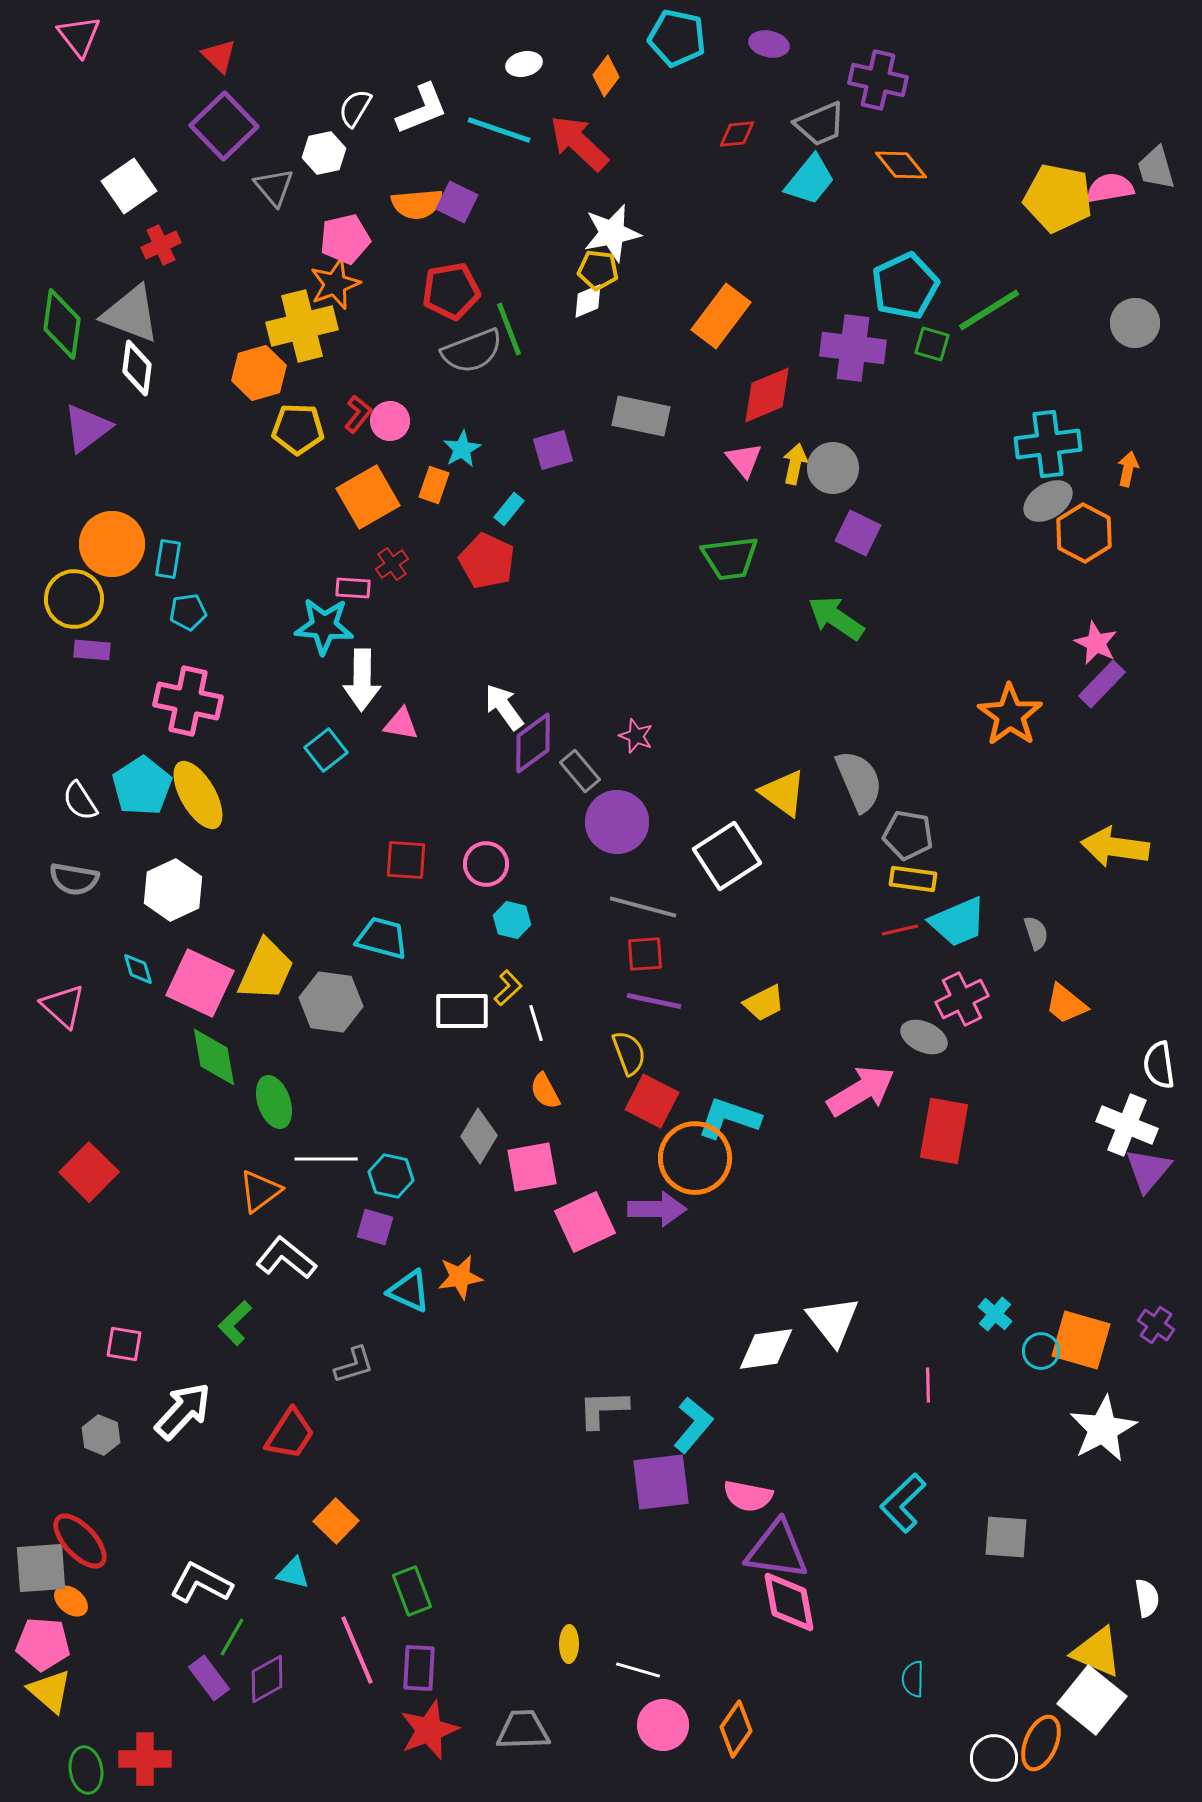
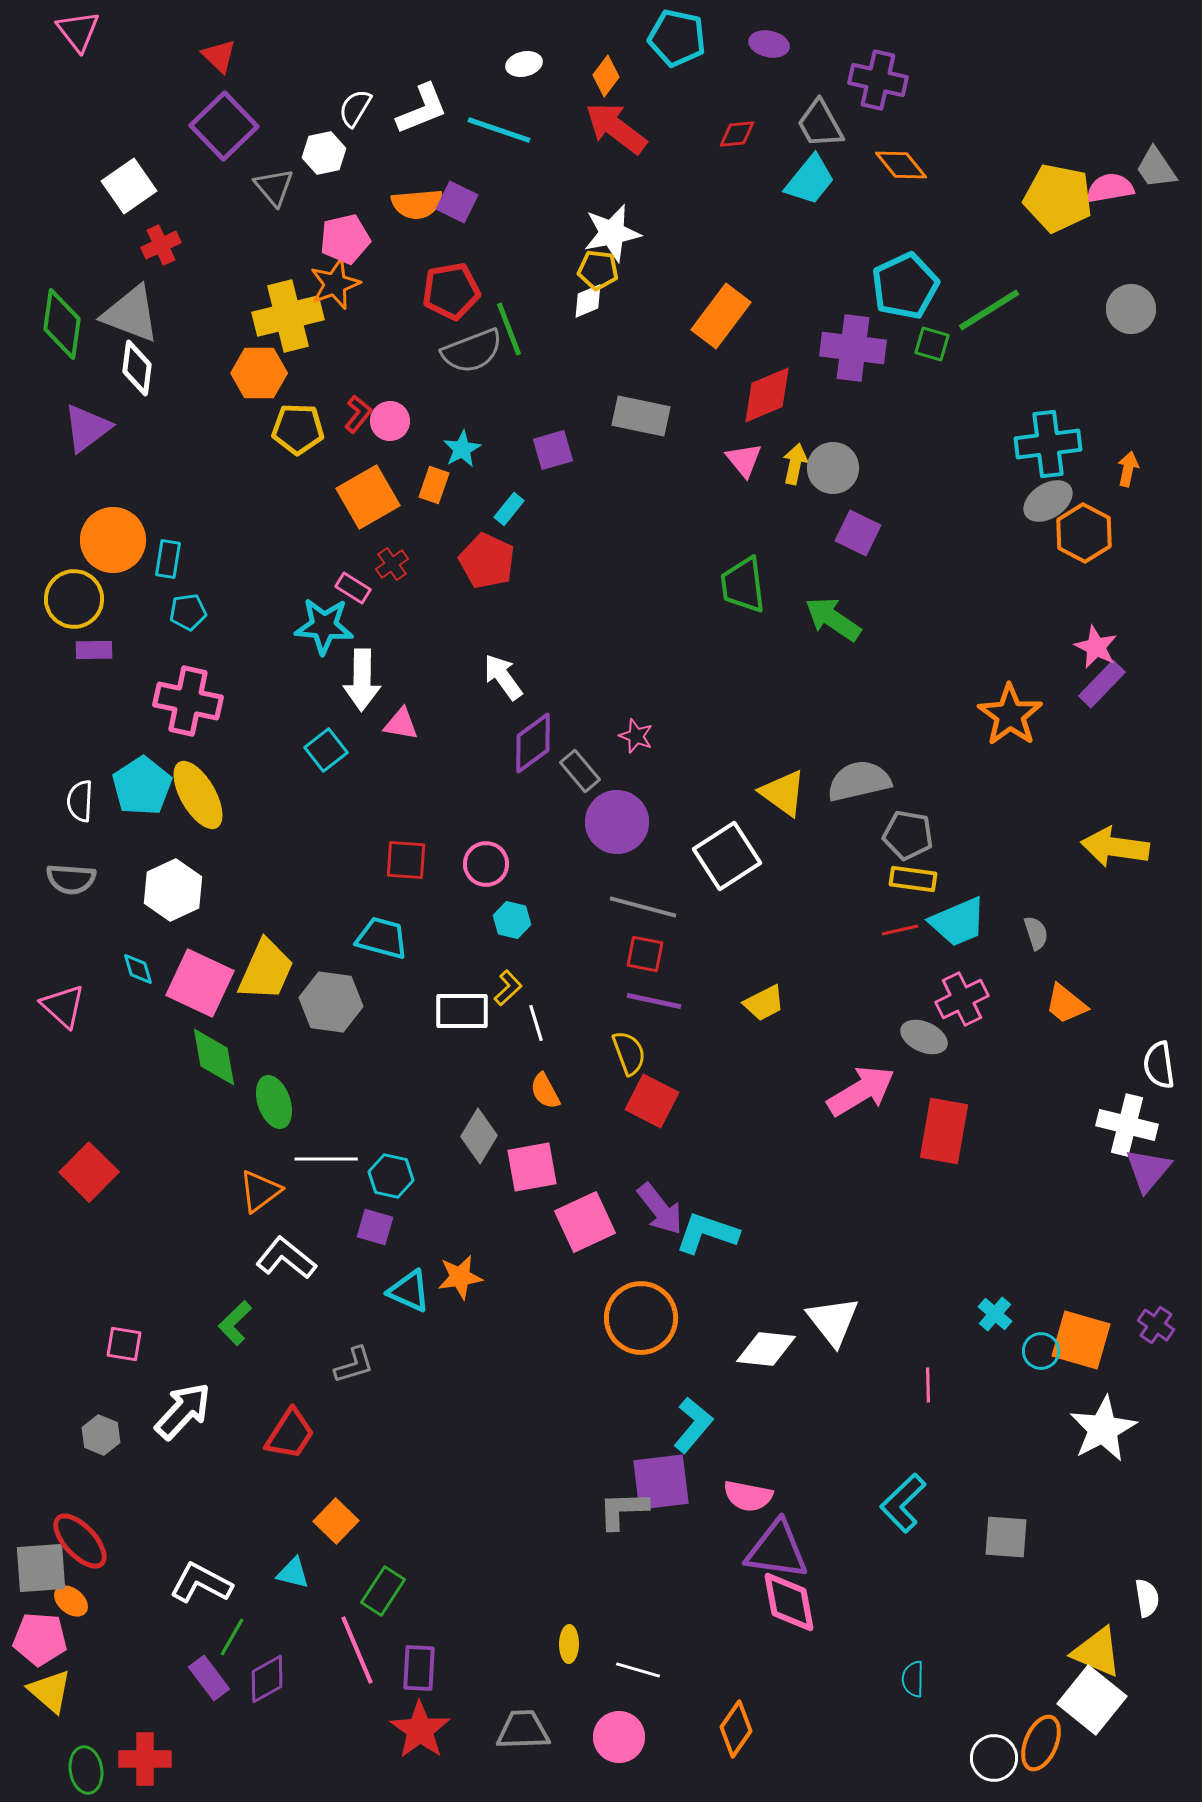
pink triangle at (79, 36): moved 1 px left, 5 px up
gray trapezoid at (820, 124): rotated 84 degrees clockwise
red arrow at (579, 143): moved 37 px right, 15 px up; rotated 6 degrees counterclockwise
gray trapezoid at (1156, 168): rotated 18 degrees counterclockwise
gray circle at (1135, 323): moved 4 px left, 14 px up
yellow cross at (302, 326): moved 14 px left, 10 px up
orange hexagon at (259, 373): rotated 16 degrees clockwise
orange circle at (112, 544): moved 1 px right, 4 px up
green trapezoid at (730, 558): moved 13 px right, 27 px down; rotated 90 degrees clockwise
pink rectangle at (353, 588): rotated 28 degrees clockwise
green arrow at (836, 618): moved 3 px left, 1 px down
pink star at (1096, 643): moved 4 px down
purple rectangle at (92, 650): moved 2 px right; rotated 6 degrees counterclockwise
white arrow at (504, 707): moved 1 px left, 30 px up
gray semicircle at (859, 781): rotated 80 degrees counterclockwise
white semicircle at (80, 801): rotated 36 degrees clockwise
gray semicircle at (74, 879): moved 3 px left; rotated 6 degrees counterclockwise
red square at (645, 954): rotated 15 degrees clockwise
cyan L-shape at (729, 1118): moved 22 px left, 115 px down
white cross at (1127, 1125): rotated 8 degrees counterclockwise
orange circle at (695, 1158): moved 54 px left, 160 px down
purple arrow at (657, 1209): moved 3 px right; rotated 52 degrees clockwise
white diamond at (766, 1349): rotated 14 degrees clockwise
gray L-shape at (603, 1409): moved 20 px right, 101 px down
green rectangle at (412, 1591): moved 29 px left; rotated 54 degrees clockwise
pink pentagon at (43, 1644): moved 3 px left, 5 px up
pink circle at (663, 1725): moved 44 px left, 12 px down
red star at (429, 1730): moved 9 px left; rotated 16 degrees counterclockwise
